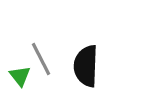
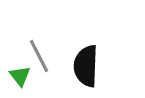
gray line: moved 2 px left, 3 px up
